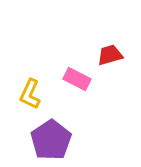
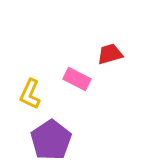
red trapezoid: moved 1 px up
